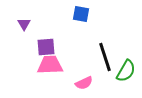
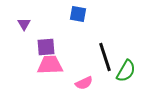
blue square: moved 3 px left
